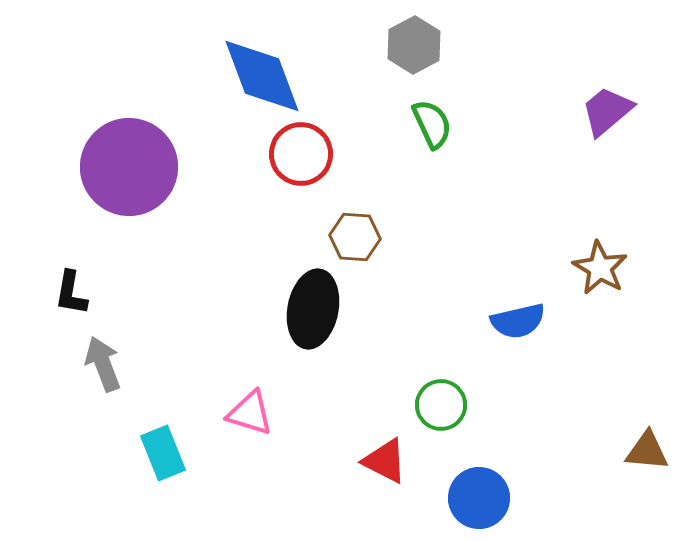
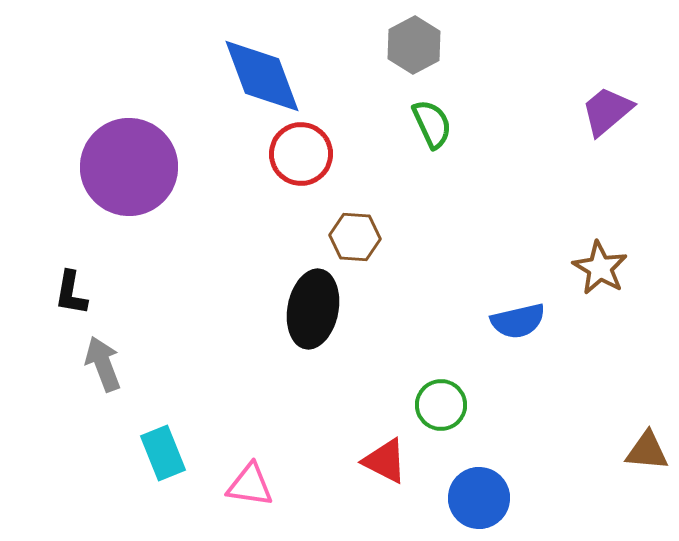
pink triangle: moved 72 px down; rotated 9 degrees counterclockwise
